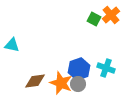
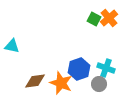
orange cross: moved 2 px left, 3 px down
cyan triangle: moved 1 px down
gray circle: moved 21 px right
